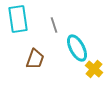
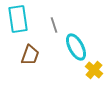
cyan ellipse: moved 1 px left, 1 px up
brown trapezoid: moved 5 px left, 4 px up
yellow cross: moved 1 px down
